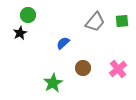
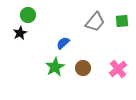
green star: moved 2 px right, 16 px up
